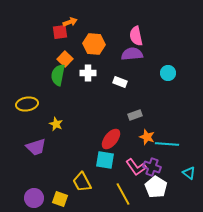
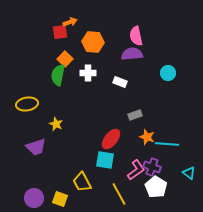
orange hexagon: moved 1 px left, 2 px up
pink L-shape: moved 3 px down; rotated 90 degrees counterclockwise
yellow line: moved 4 px left
